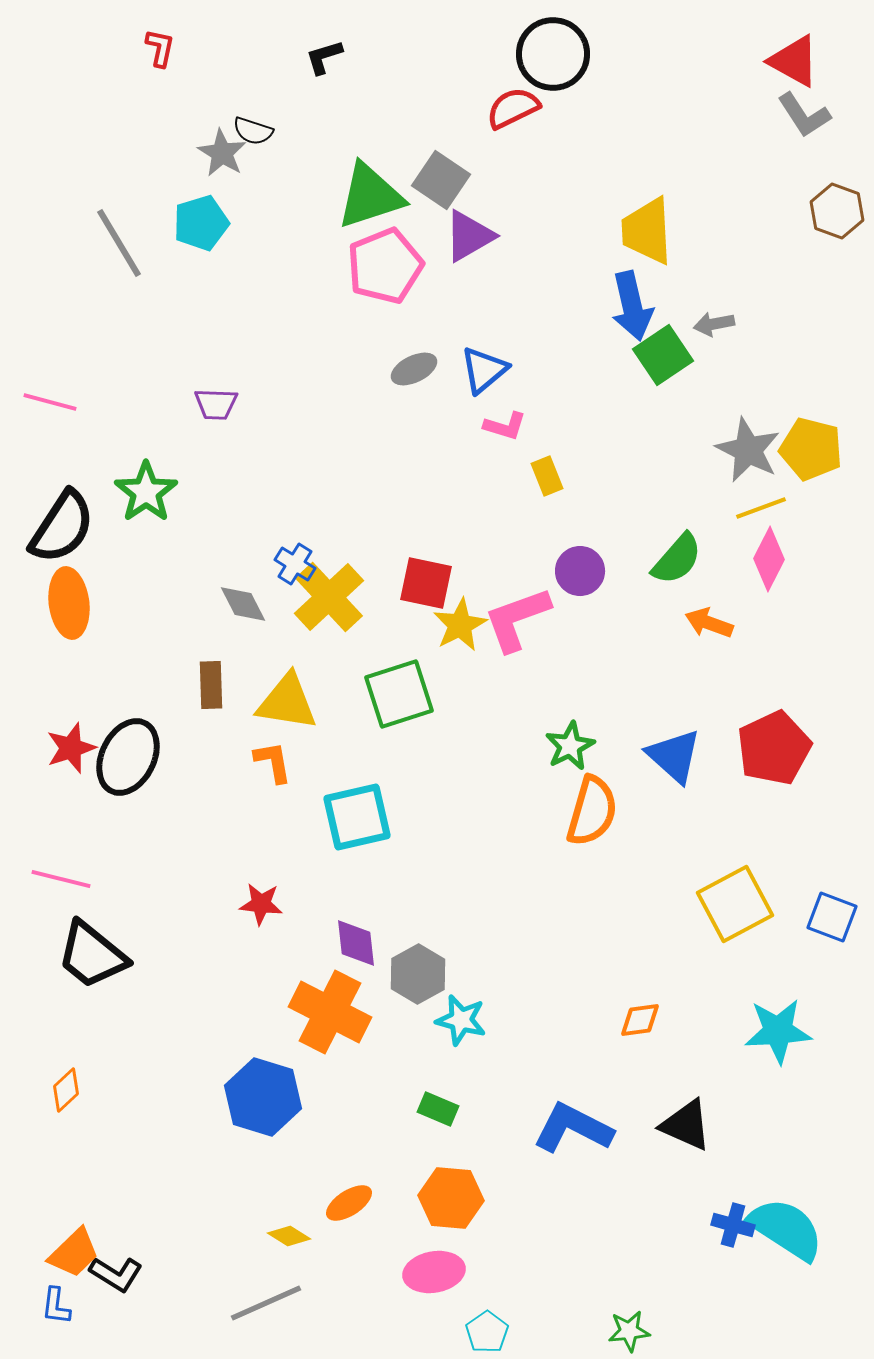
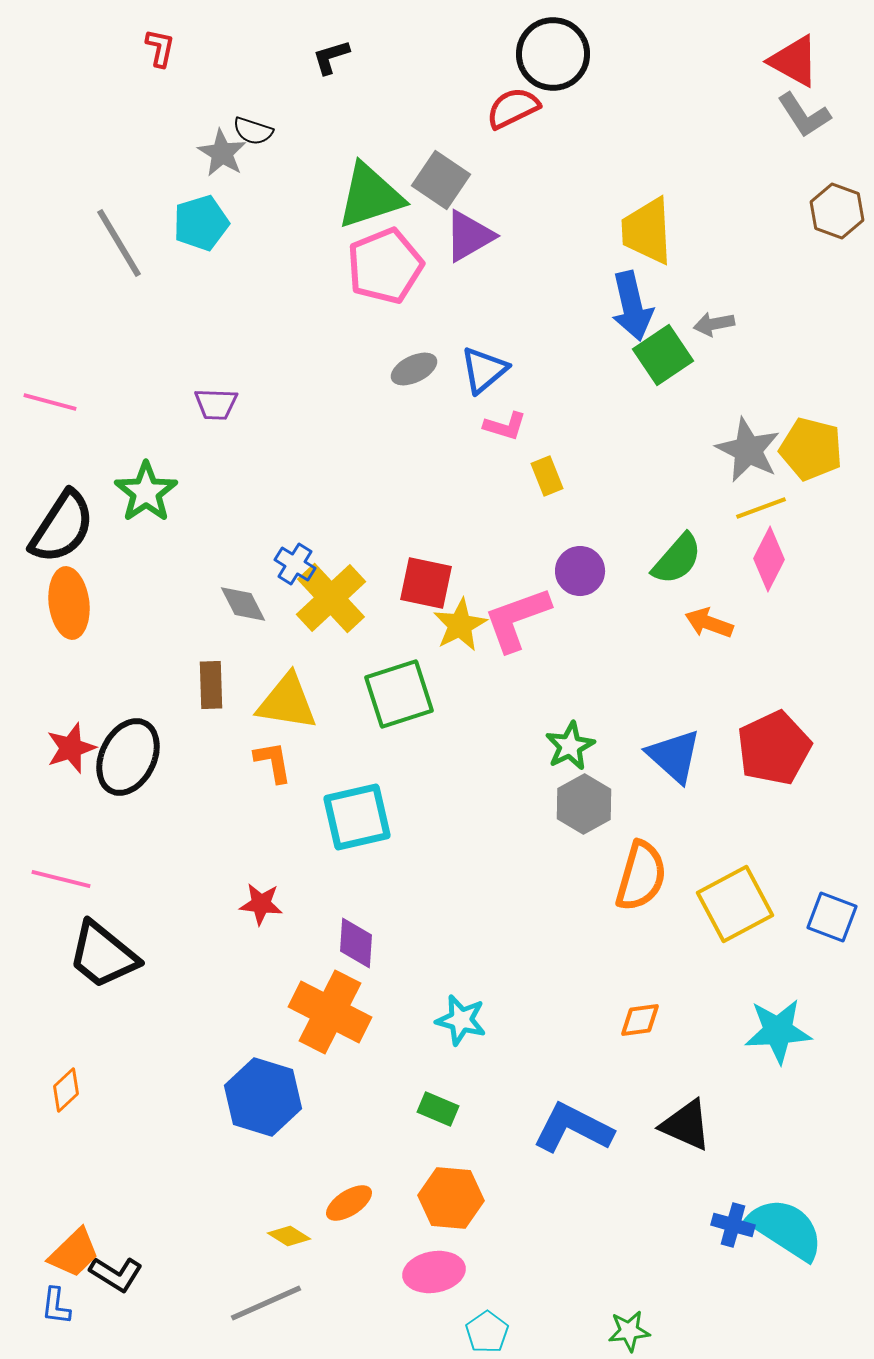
black L-shape at (324, 57): moved 7 px right
yellow cross at (329, 597): moved 2 px right, 1 px down
orange semicircle at (592, 811): moved 49 px right, 65 px down
purple diamond at (356, 943): rotated 10 degrees clockwise
black trapezoid at (92, 955): moved 11 px right
gray hexagon at (418, 974): moved 166 px right, 170 px up
